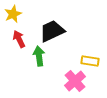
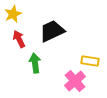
green arrow: moved 4 px left, 7 px down
